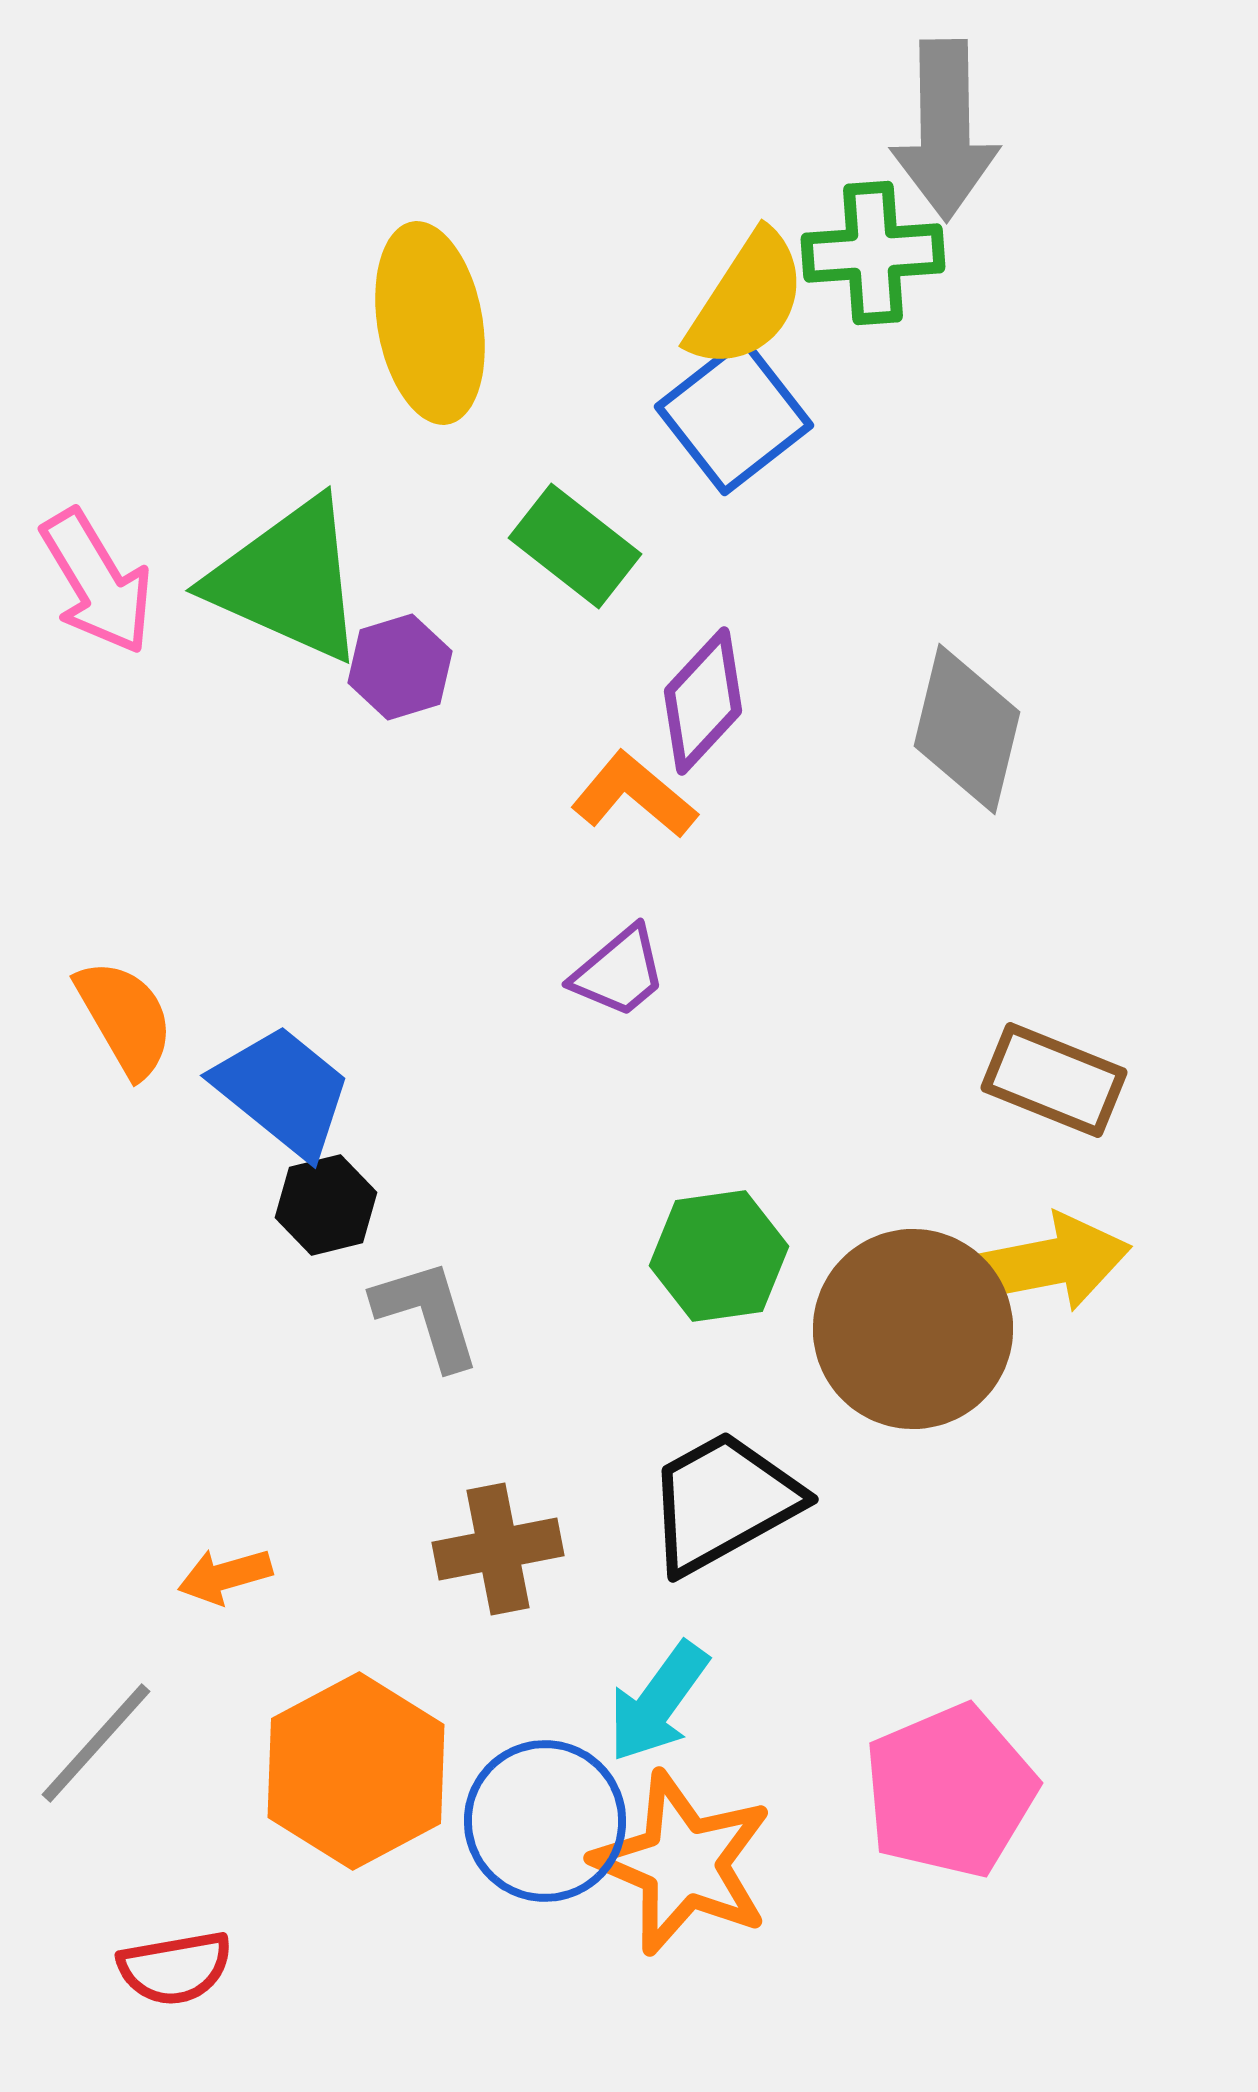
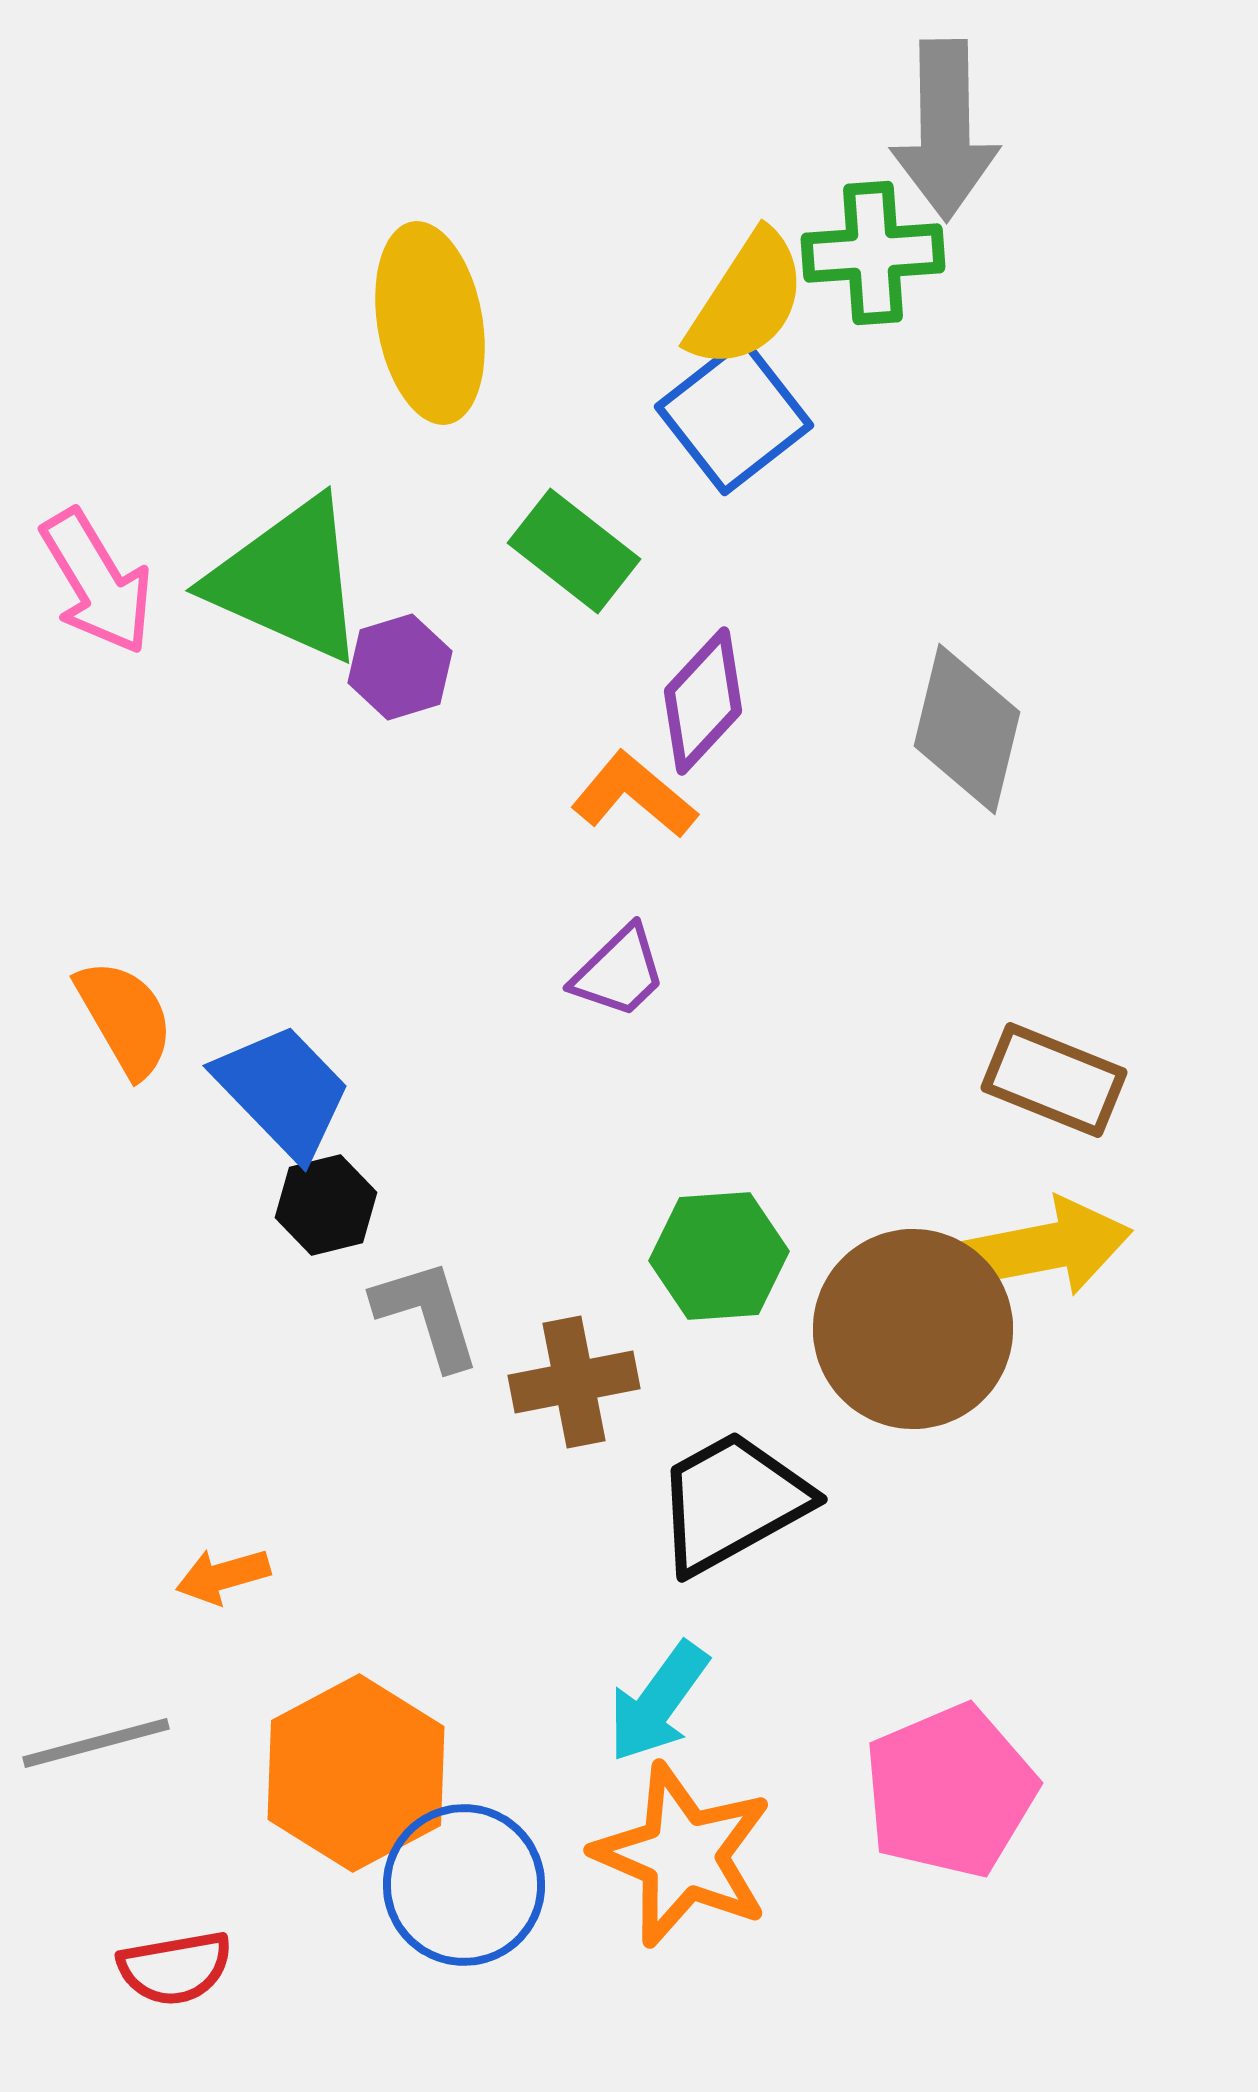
green rectangle: moved 1 px left, 5 px down
purple trapezoid: rotated 4 degrees counterclockwise
blue trapezoid: rotated 7 degrees clockwise
green hexagon: rotated 4 degrees clockwise
yellow arrow: moved 1 px right, 16 px up
black trapezoid: moved 9 px right
brown cross: moved 76 px right, 167 px up
orange arrow: moved 2 px left
gray line: rotated 33 degrees clockwise
orange hexagon: moved 2 px down
blue circle: moved 81 px left, 64 px down
orange star: moved 8 px up
